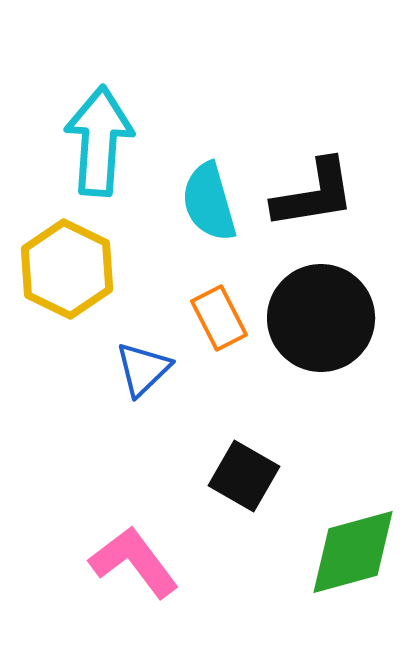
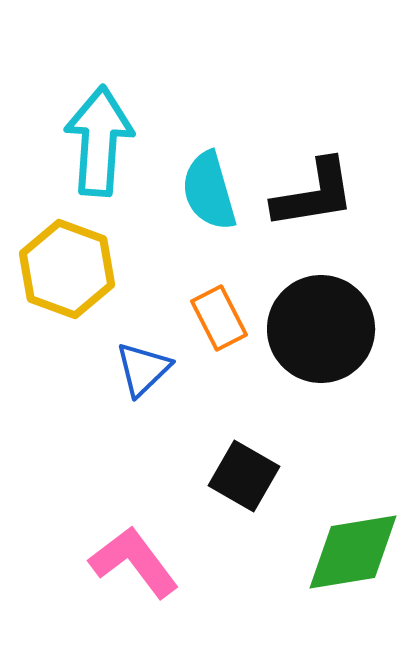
cyan semicircle: moved 11 px up
yellow hexagon: rotated 6 degrees counterclockwise
black circle: moved 11 px down
green diamond: rotated 6 degrees clockwise
